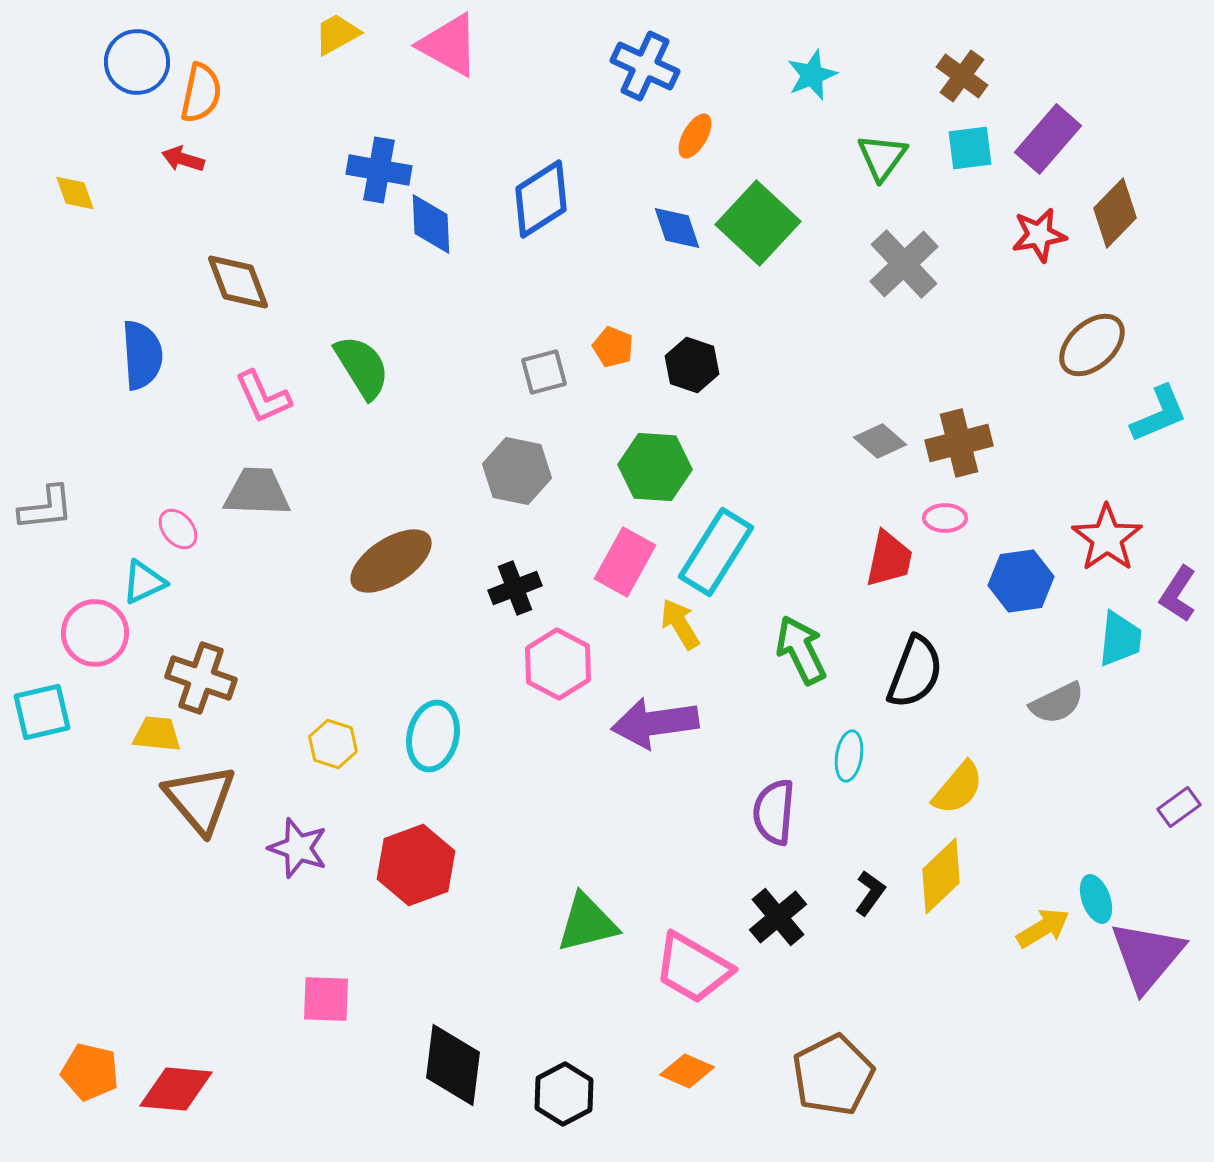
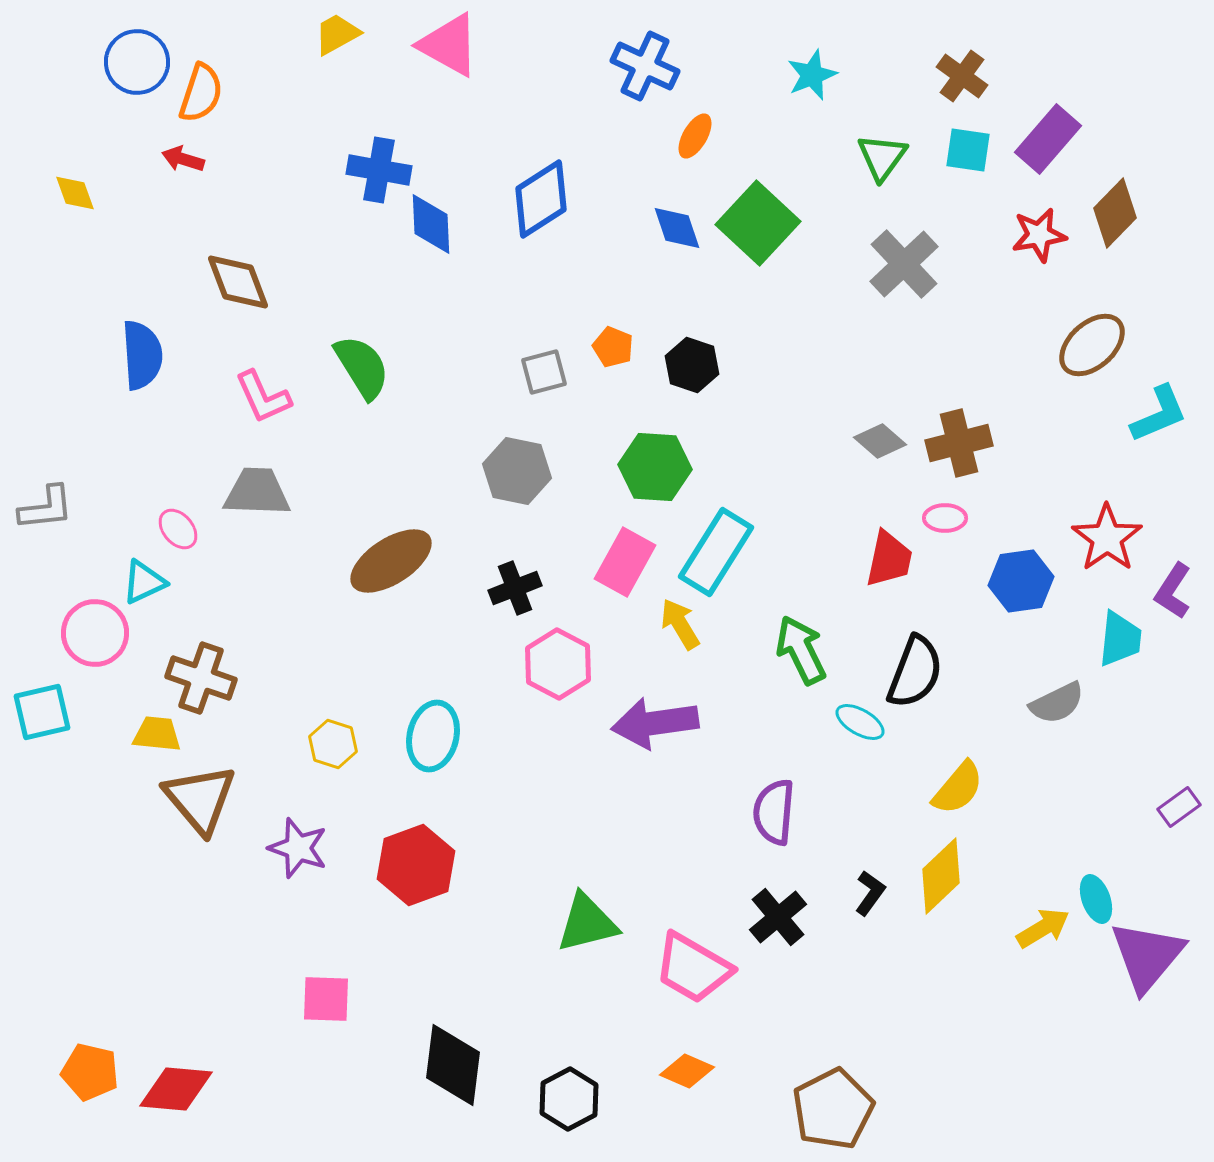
orange semicircle at (201, 93): rotated 6 degrees clockwise
cyan square at (970, 148): moved 2 px left, 2 px down; rotated 15 degrees clockwise
purple L-shape at (1178, 594): moved 5 px left, 3 px up
cyan ellipse at (849, 756): moved 11 px right, 34 px up; rotated 69 degrees counterclockwise
brown pentagon at (833, 1075): moved 34 px down
black hexagon at (564, 1094): moved 5 px right, 5 px down
